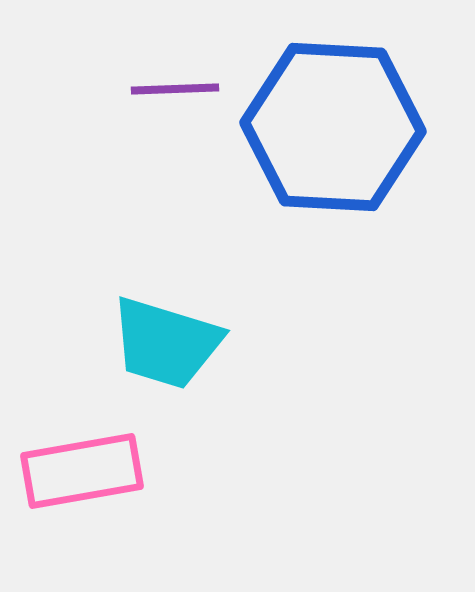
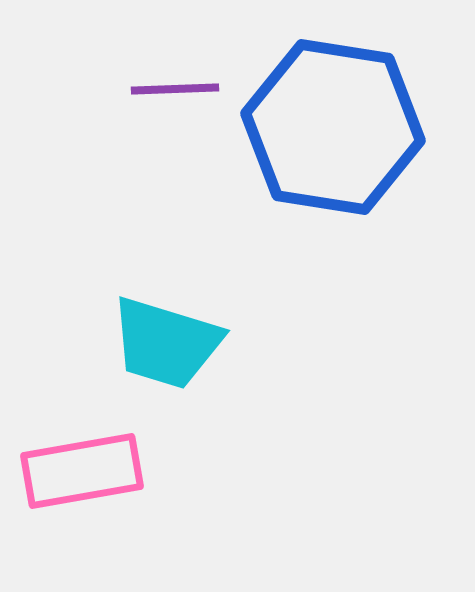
blue hexagon: rotated 6 degrees clockwise
